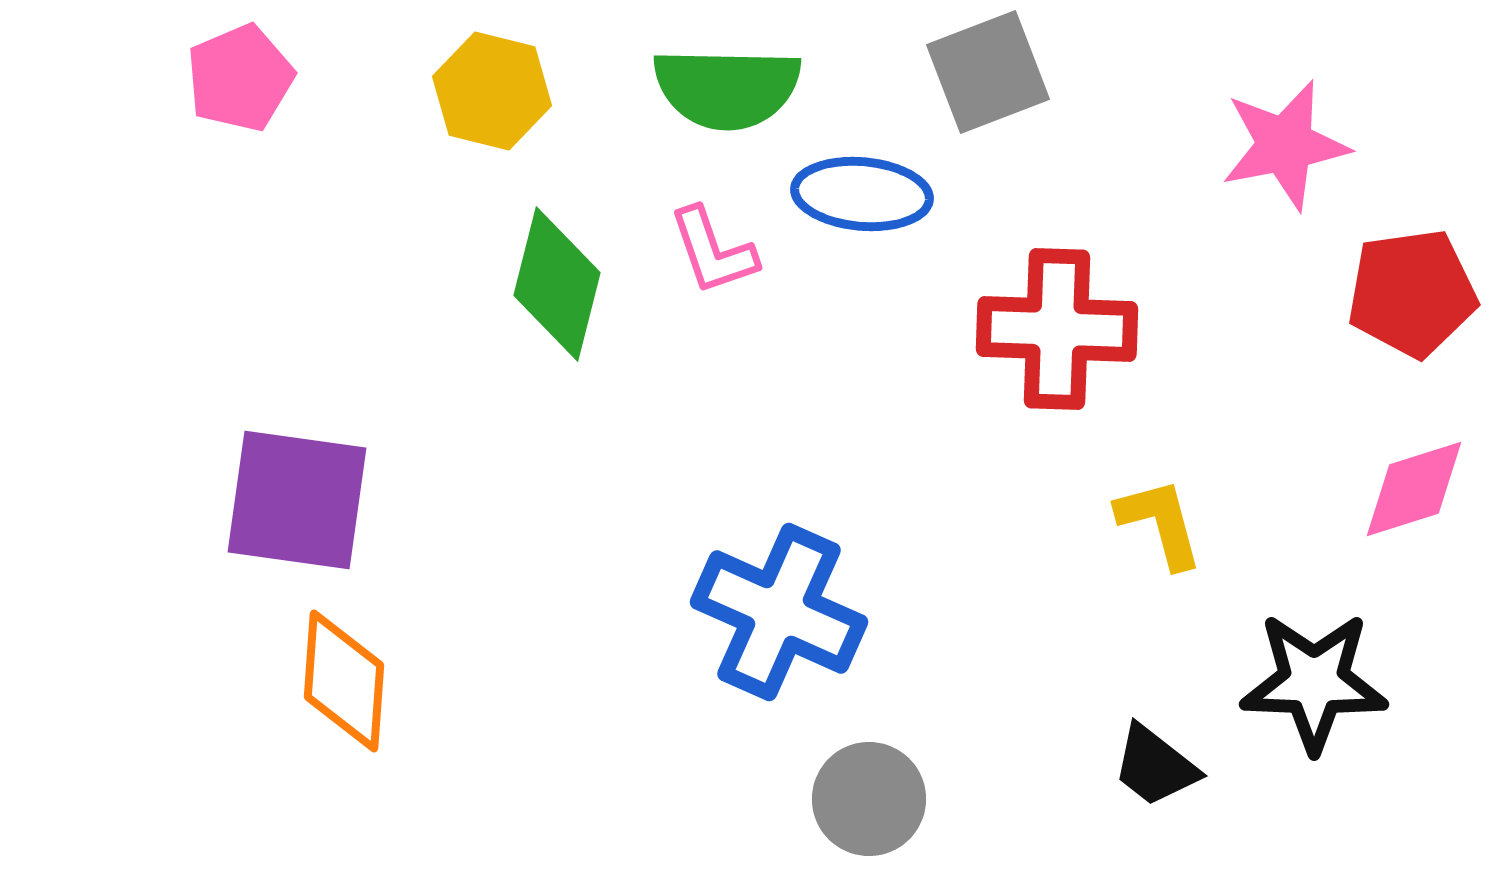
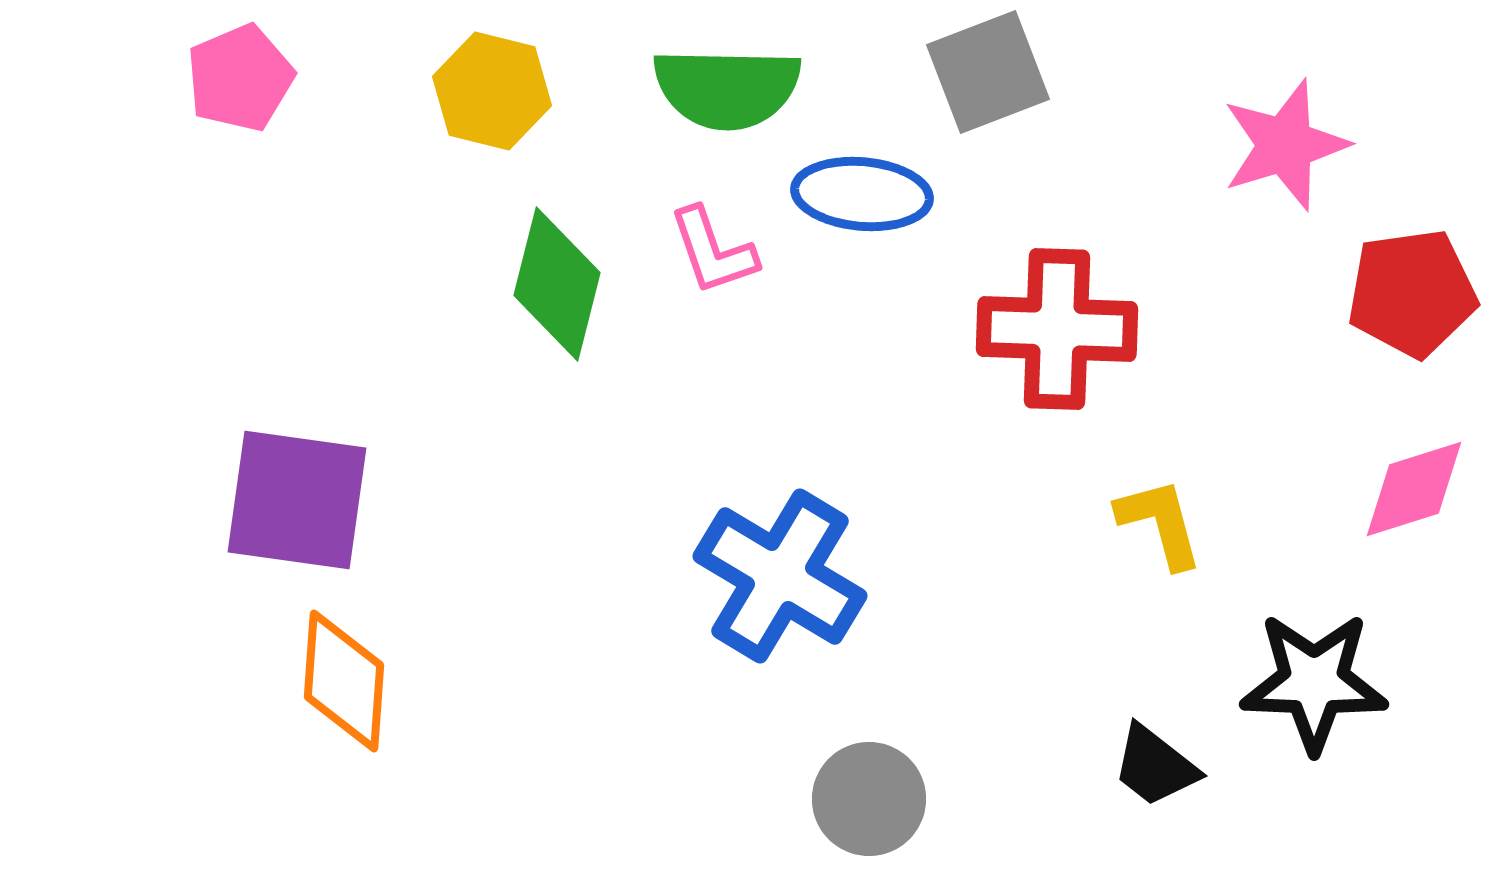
pink star: rotated 6 degrees counterclockwise
blue cross: moved 1 px right, 36 px up; rotated 7 degrees clockwise
